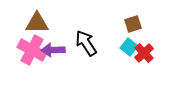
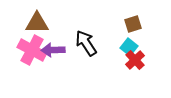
red cross: moved 9 px left, 7 px down
